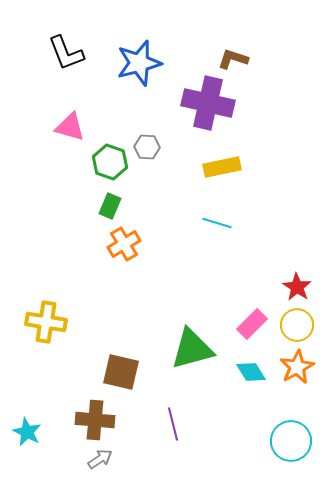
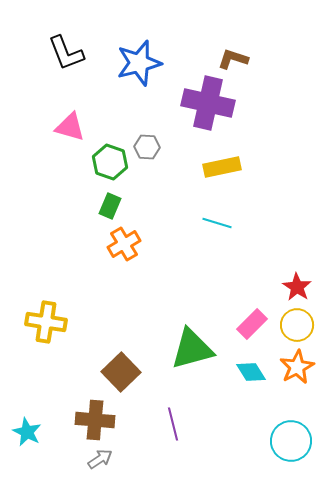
brown square: rotated 33 degrees clockwise
